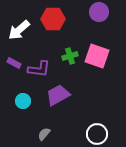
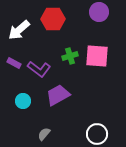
pink square: rotated 15 degrees counterclockwise
purple L-shape: rotated 30 degrees clockwise
